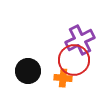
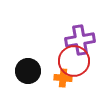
purple cross: rotated 16 degrees clockwise
red circle: moved 1 px down
